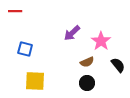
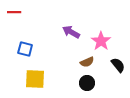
red line: moved 1 px left, 1 px down
purple arrow: moved 1 px left, 1 px up; rotated 72 degrees clockwise
yellow square: moved 2 px up
